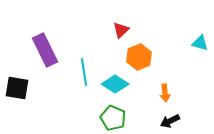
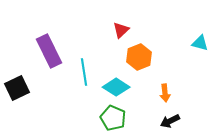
purple rectangle: moved 4 px right, 1 px down
cyan diamond: moved 1 px right, 3 px down
black square: rotated 35 degrees counterclockwise
